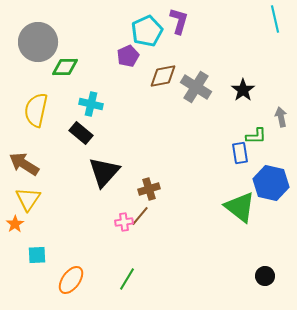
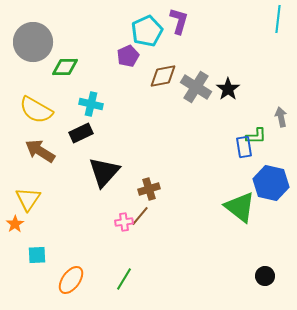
cyan line: moved 3 px right; rotated 20 degrees clockwise
gray circle: moved 5 px left
black star: moved 15 px left, 1 px up
yellow semicircle: rotated 72 degrees counterclockwise
black rectangle: rotated 65 degrees counterclockwise
blue rectangle: moved 4 px right, 6 px up
brown arrow: moved 16 px right, 13 px up
green line: moved 3 px left
